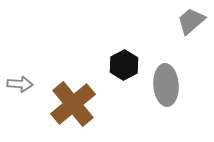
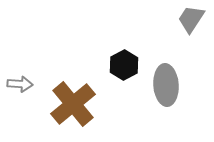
gray trapezoid: moved 2 px up; rotated 16 degrees counterclockwise
